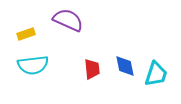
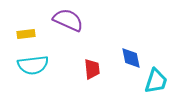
yellow rectangle: rotated 12 degrees clockwise
blue diamond: moved 6 px right, 8 px up
cyan trapezoid: moved 7 px down
